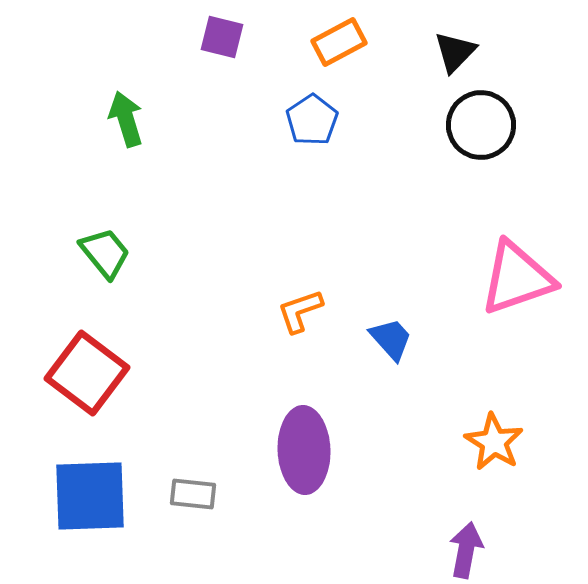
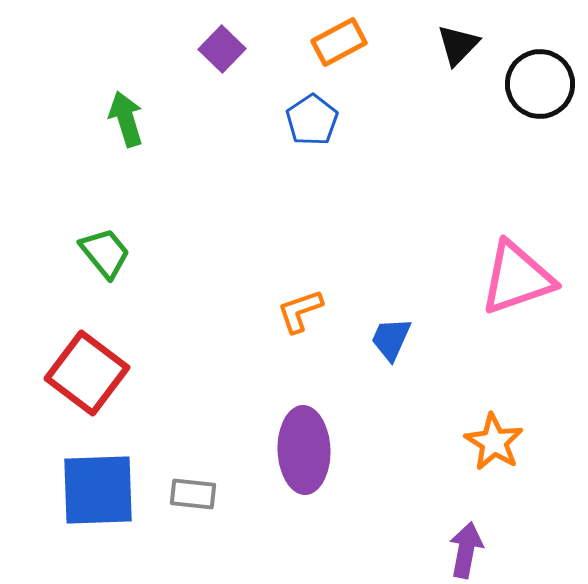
purple square: moved 12 px down; rotated 30 degrees clockwise
black triangle: moved 3 px right, 7 px up
black circle: moved 59 px right, 41 px up
blue trapezoid: rotated 114 degrees counterclockwise
blue square: moved 8 px right, 6 px up
